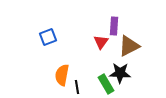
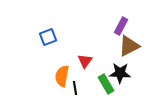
purple rectangle: moved 7 px right; rotated 24 degrees clockwise
red triangle: moved 16 px left, 19 px down
orange semicircle: moved 1 px down
black line: moved 2 px left, 1 px down
